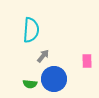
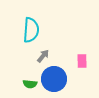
pink rectangle: moved 5 px left
